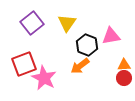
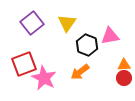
pink triangle: moved 1 px left
orange arrow: moved 6 px down
